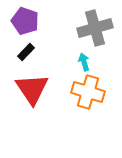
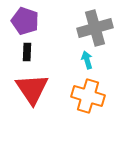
black rectangle: moved 1 px right; rotated 42 degrees counterclockwise
cyan arrow: moved 3 px right, 2 px up
orange cross: moved 4 px down
